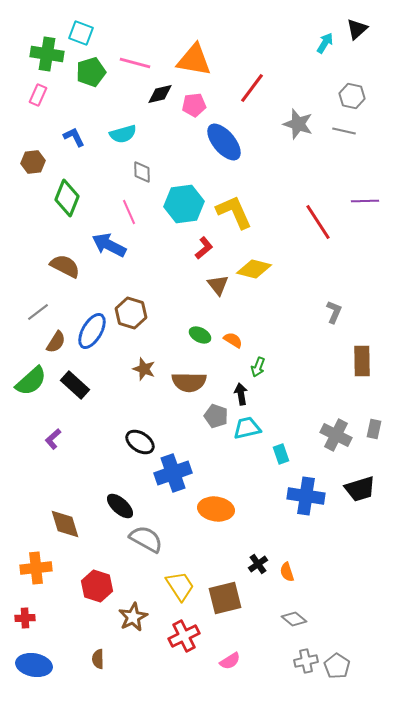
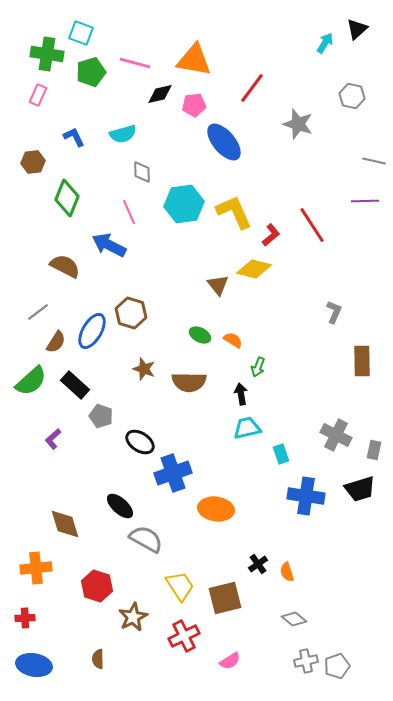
gray line at (344, 131): moved 30 px right, 30 px down
red line at (318, 222): moved 6 px left, 3 px down
red L-shape at (204, 248): moved 67 px right, 13 px up
gray pentagon at (216, 416): moved 115 px left
gray rectangle at (374, 429): moved 21 px down
gray pentagon at (337, 666): rotated 20 degrees clockwise
